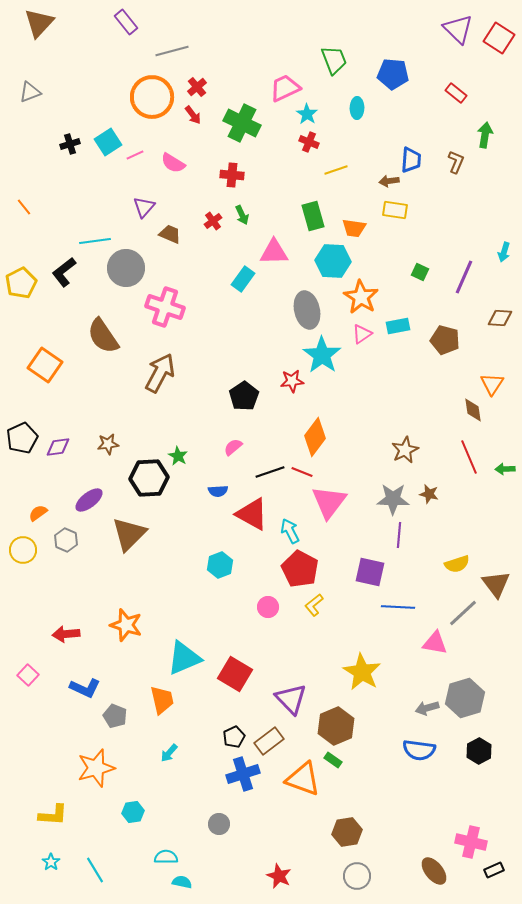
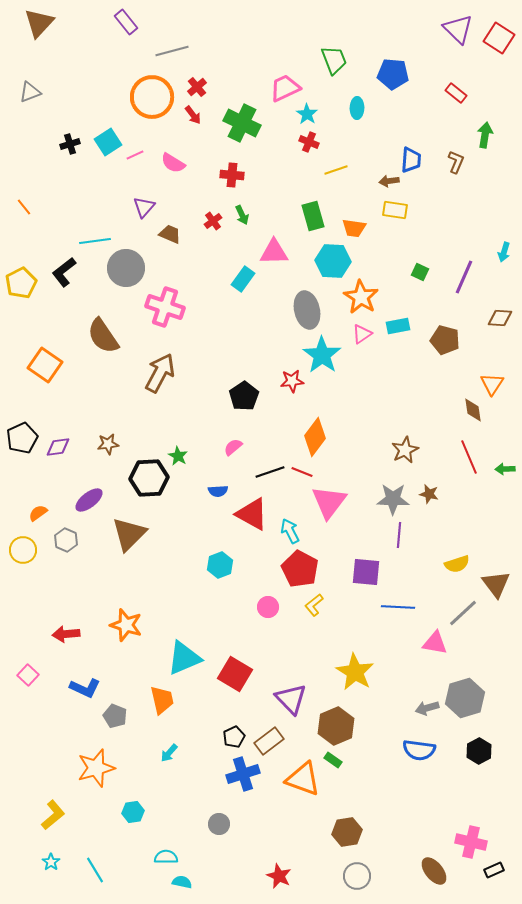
purple square at (370, 572): moved 4 px left; rotated 8 degrees counterclockwise
yellow star at (362, 672): moved 7 px left
yellow L-shape at (53, 815): rotated 44 degrees counterclockwise
